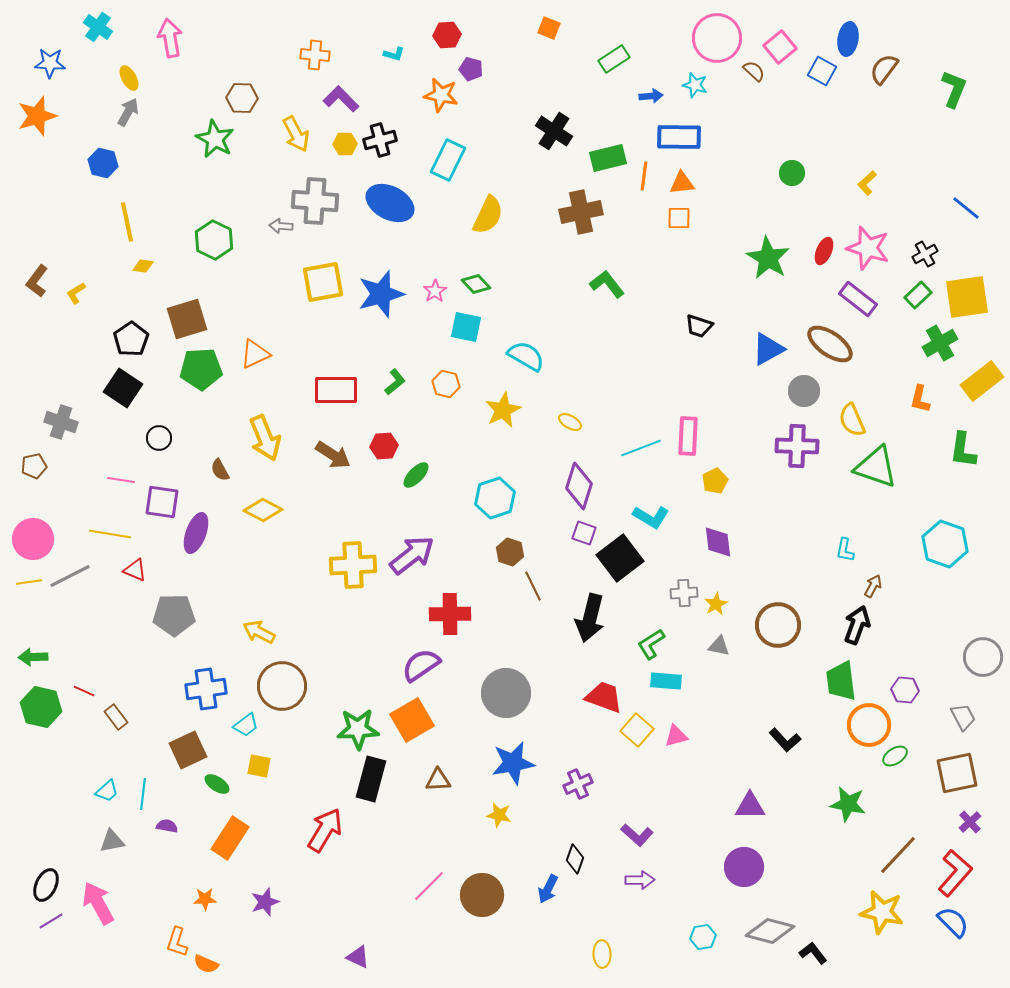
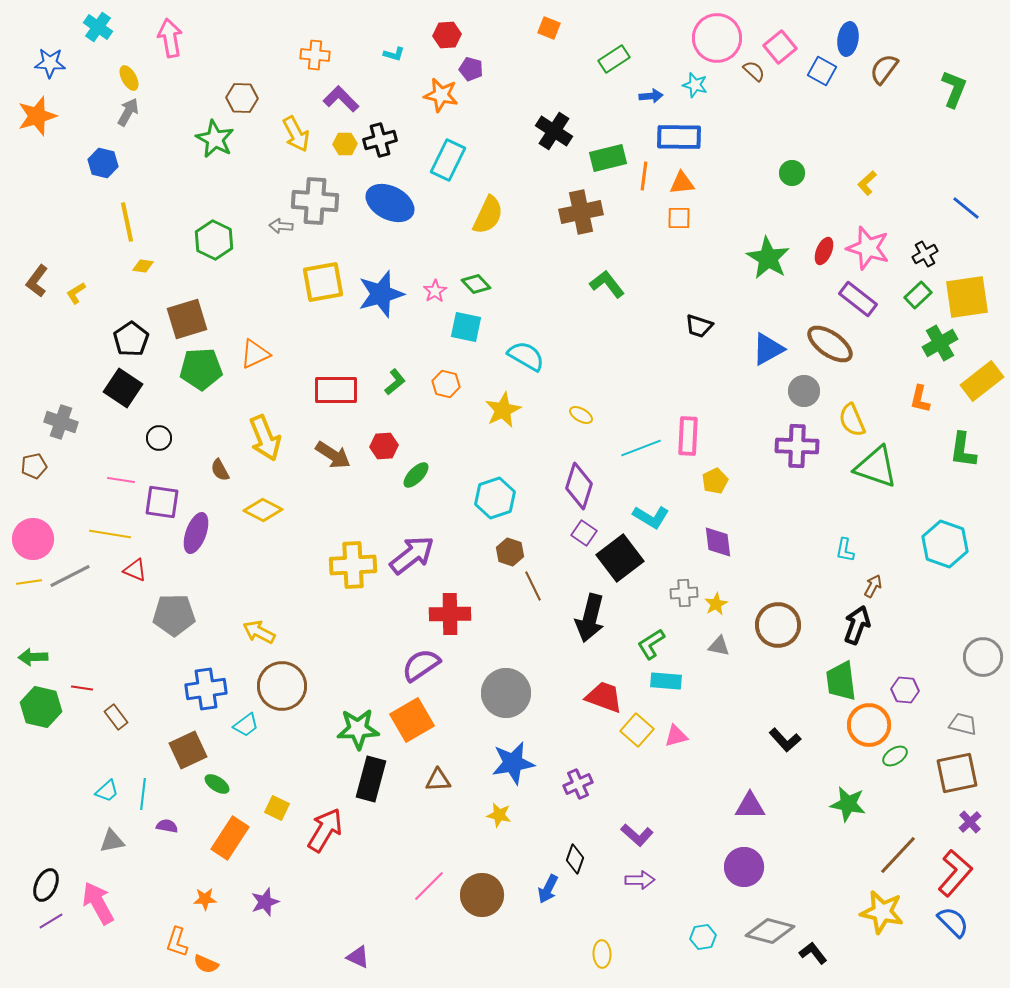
yellow ellipse at (570, 422): moved 11 px right, 7 px up
purple square at (584, 533): rotated 15 degrees clockwise
red line at (84, 691): moved 2 px left, 3 px up; rotated 15 degrees counterclockwise
gray trapezoid at (963, 717): moved 7 px down; rotated 48 degrees counterclockwise
yellow square at (259, 766): moved 18 px right, 42 px down; rotated 15 degrees clockwise
